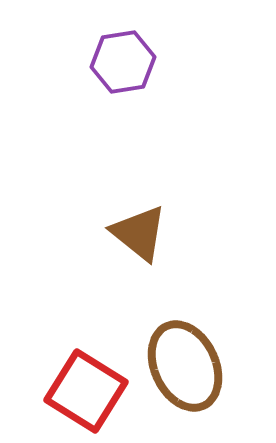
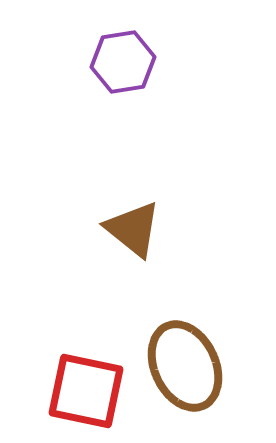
brown triangle: moved 6 px left, 4 px up
red square: rotated 20 degrees counterclockwise
